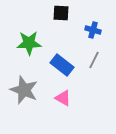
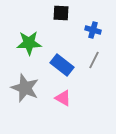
gray star: moved 1 px right, 2 px up
